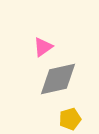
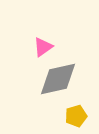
yellow pentagon: moved 6 px right, 3 px up
